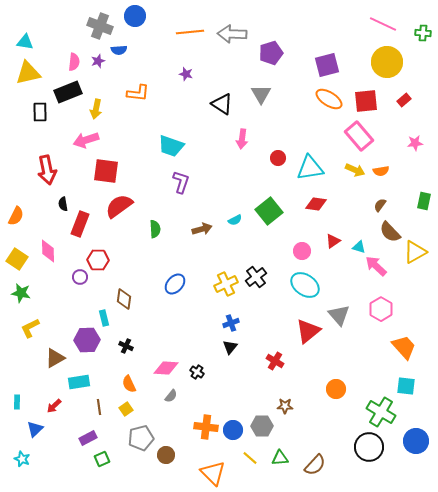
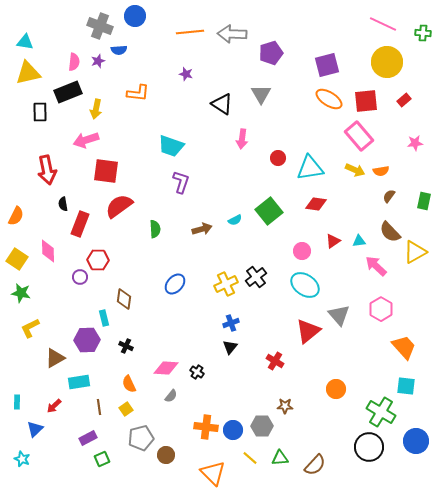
brown semicircle at (380, 205): moved 9 px right, 9 px up
cyan triangle at (359, 247): moved 6 px up; rotated 24 degrees counterclockwise
